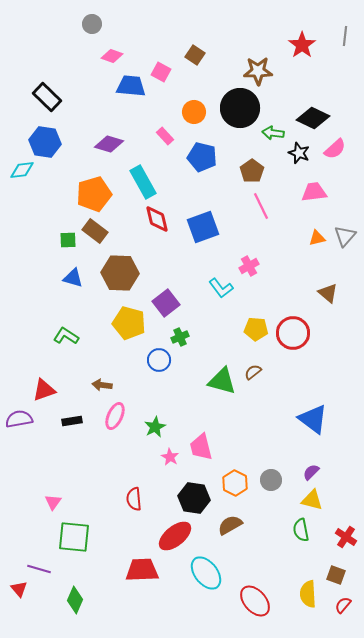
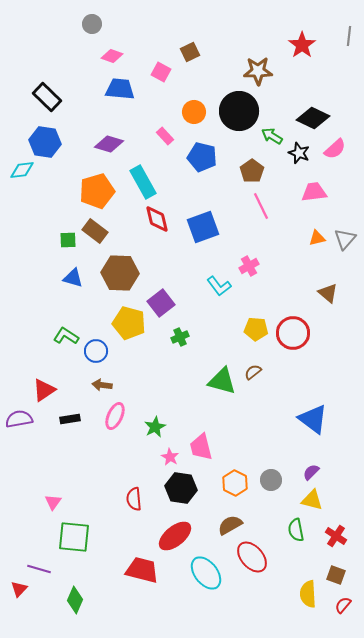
gray line at (345, 36): moved 4 px right
brown square at (195, 55): moved 5 px left, 3 px up; rotated 30 degrees clockwise
blue trapezoid at (131, 86): moved 11 px left, 3 px down
black circle at (240, 108): moved 1 px left, 3 px down
green arrow at (273, 133): moved 1 px left, 3 px down; rotated 25 degrees clockwise
orange pentagon at (94, 194): moved 3 px right, 3 px up
gray triangle at (345, 236): moved 3 px down
cyan L-shape at (221, 288): moved 2 px left, 2 px up
purple square at (166, 303): moved 5 px left
blue circle at (159, 360): moved 63 px left, 9 px up
red triangle at (44, 390): rotated 15 degrees counterclockwise
black rectangle at (72, 421): moved 2 px left, 2 px up
black hexagon at (194, 498): moved 13 px left, 10 px up
green semicircle at (301, 530): moved 5 px left
red cross at (346, 537): moved 10 px left, 1 px up
red trapezoid at (142, 570): rotated 16 degrees clockwise
red triangle at (19, 589): rotated 24 degrees clockwise
red ellipse at (255, 601): moved 3 px left, 44 px up
